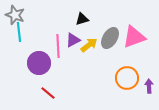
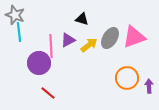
black triangle: rotated 32 degrees clockwise
purple triangle: moved 5 px left
pink line: moved 7 px left
